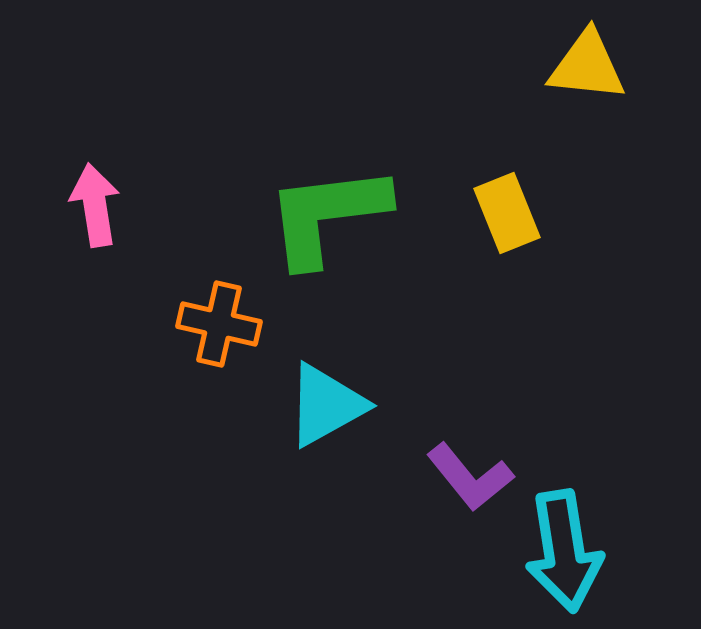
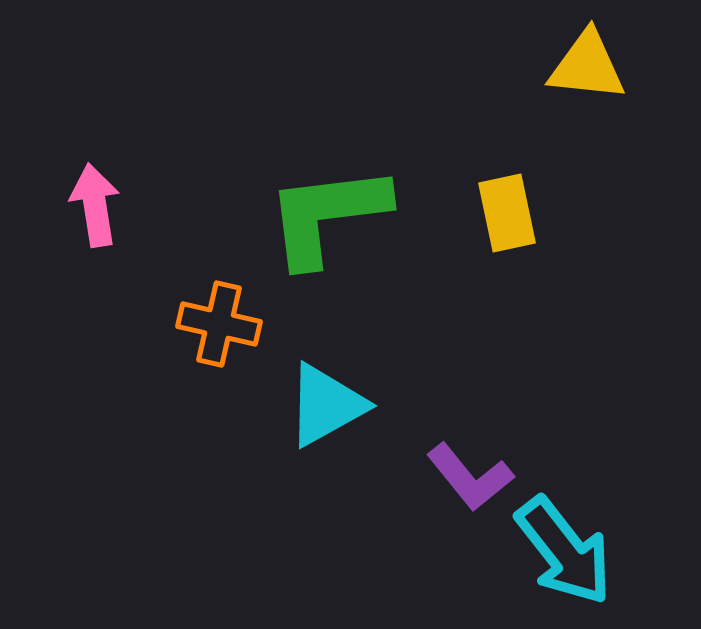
yellow rectangle: rotated 10 degrees clockwise
cyan arrow: rotated 29 degrees counterclockwise
